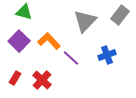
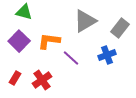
gray rectangle: moved 13 px down
gray triangle: rotated 15 degrees clockwise
orange L-shape: rotated 40 degrees counterclockwise
red cross: rotated 12 degrees clockwise
